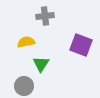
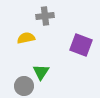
yellow semicircle: moved 4 px up
green triangle: moved 8 px down
